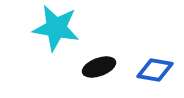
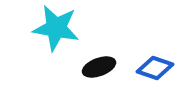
blue diamond: moved 2 px up; rotated 9 degrees clockwise
